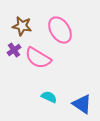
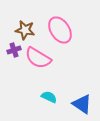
brown star: moved 3 px right, 4 px down
purple cross: rotated 16 degrees clockwise
